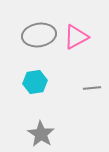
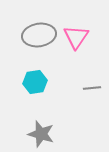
pink triangle: rotated 28 degrees counterclockwise
gray star: rotated 16 degrees counterclockwise
